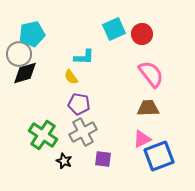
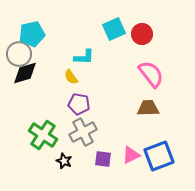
pink triangle: moved 11 px left, 16 px down
